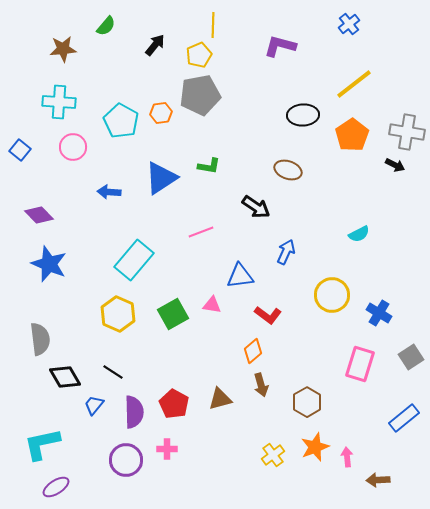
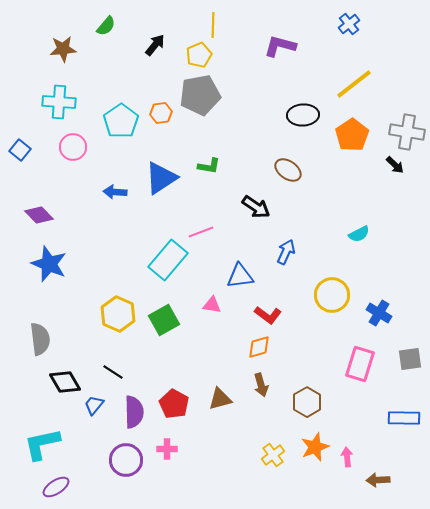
cyan pentagon at (121, 121): rotated 8 degrees clockwise
black arrow at (395, 165): rotated 18 degrees clockwise
brown ellipse at (288, 170): rotated 16 degrees clockwise
blue arrow at (109, 192): moved 6 px right
cyan rectangle at (134, 260): moved 34 px right
green square at (173, 314): moved 9 px left, 6 px down
orange diamond at (253, 351): moved 6 px right, 4 px up; rotated 25 degrees clockwise
gray square at (411, 357): moved 1 px left, 2 px down; rotated 25 degrees clockwise
black diamond at (65, 377): moved 5 px down
blue rectangle at (404, 418): rotated 40 degrees clockwise
